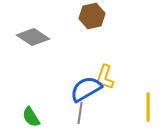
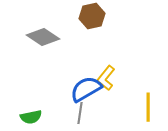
gray diamond: moved 10 px right
yellow L-shape: moved 1 px right, 1 px down; rotated 20 degrees clockwise
green semicircle: rotated 70 degrees counterclockwise
